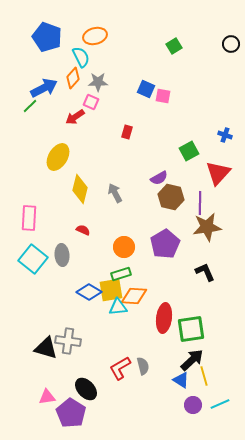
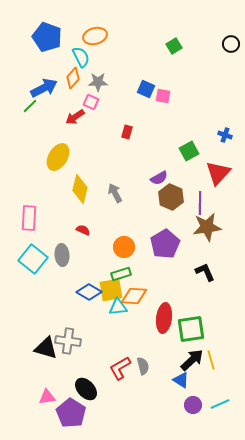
brown hexagon at (171, 197): rotated 10 degrees clockwise
yellow line at (204, 376): moved 7 px right, 16 px up
